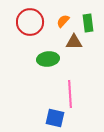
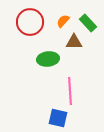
green rectangle: rotated 36 degrees counterclockwise
pink line: moved 3 px up
blue square: moved 3 px right
